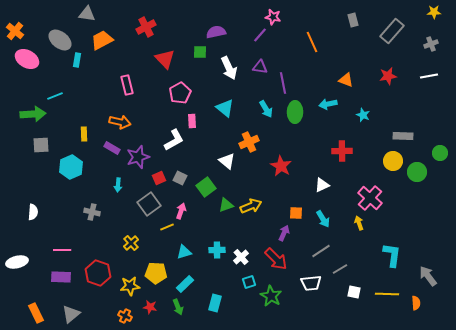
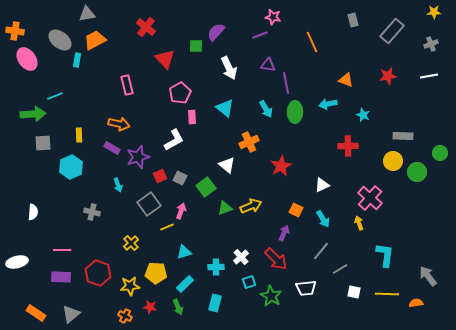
gray triangle at (87, 14): rotated 18 degrees counterclockwise
red cross at (146, 27): rotated 24 degrees counterclockwise
orange cross at (15, 31): rotated 30 degrees counterclockwise
purple semicircle at (216, 32): rotated 36 degrees counterclockwise
purple line at (260, 35): rotated 28 degrees clockwise
orange trapezoid at (102, 40): moved 7 px left
green square at (200, 52): moved 4 px left, 6 px up
pink ellipse at (27, 59): rotated 25 degrees clockwise
purple triangle at (260, 67): moved 8 px right, 2 px up
purple line at (283, 83): moved 3 px right
pink rectangle at (192, 121): moved 4 px up
orange arrow at (120, 122): moved 1 px left, 2 px down
yellow rectangle at (84, 134): moved 5 px left, 1 px down
gray square at (41, 145): moved 2 px right, 2 px up
red cross at (342, 151): moved 6 px right, 5 px up
white triangle at (227, 161): moved 4 px down
red star at (281, 166): rotated 15 degrees clockwise
red square at (159, 178): moved 1 px right, 2 px up
cyan arrow at (118, 185): rotated 24 degrees counterclockwise
green triangle at (226, 205): moved 1 px left, 3 px down
orange square at (296, 213): moved 3 px up; rotated 24 degrees clockwise
cyan cross at (217, 250): moved 1 px left, 17 px down
gray line at (321, 251): rotated 18 degrees counterclockwise
cyan L-shape at (392, 255): moved 7 px left
white trapezoid at (311, 283): moved 5 px left, 5 px down
orange semicircle at (416, 303): rotated 96 degrees counterclockwise
orange rectangle at (36, 313): rotated 30 degrees counterclockwise
